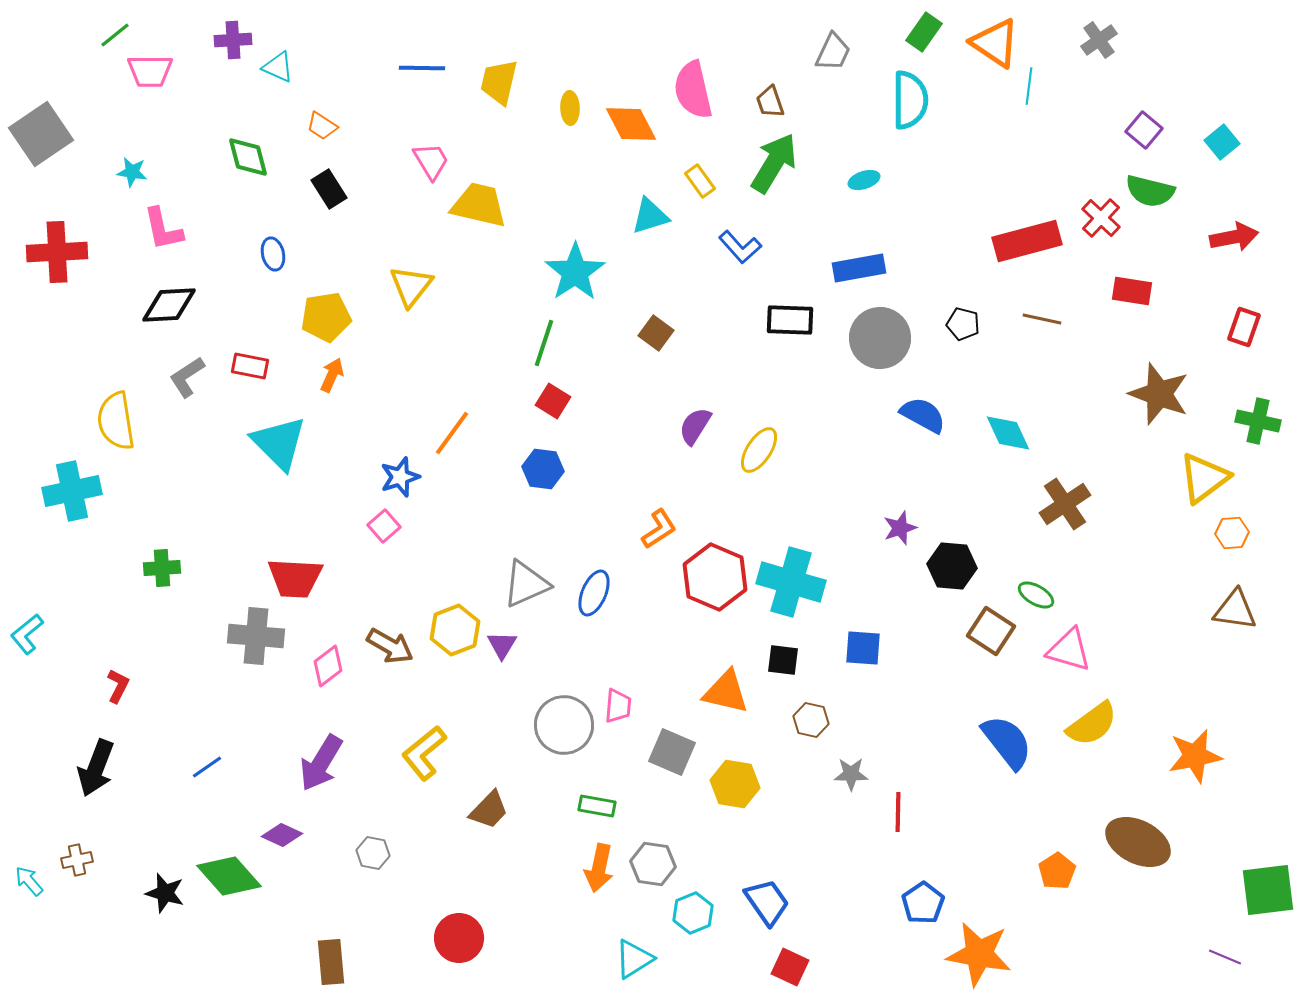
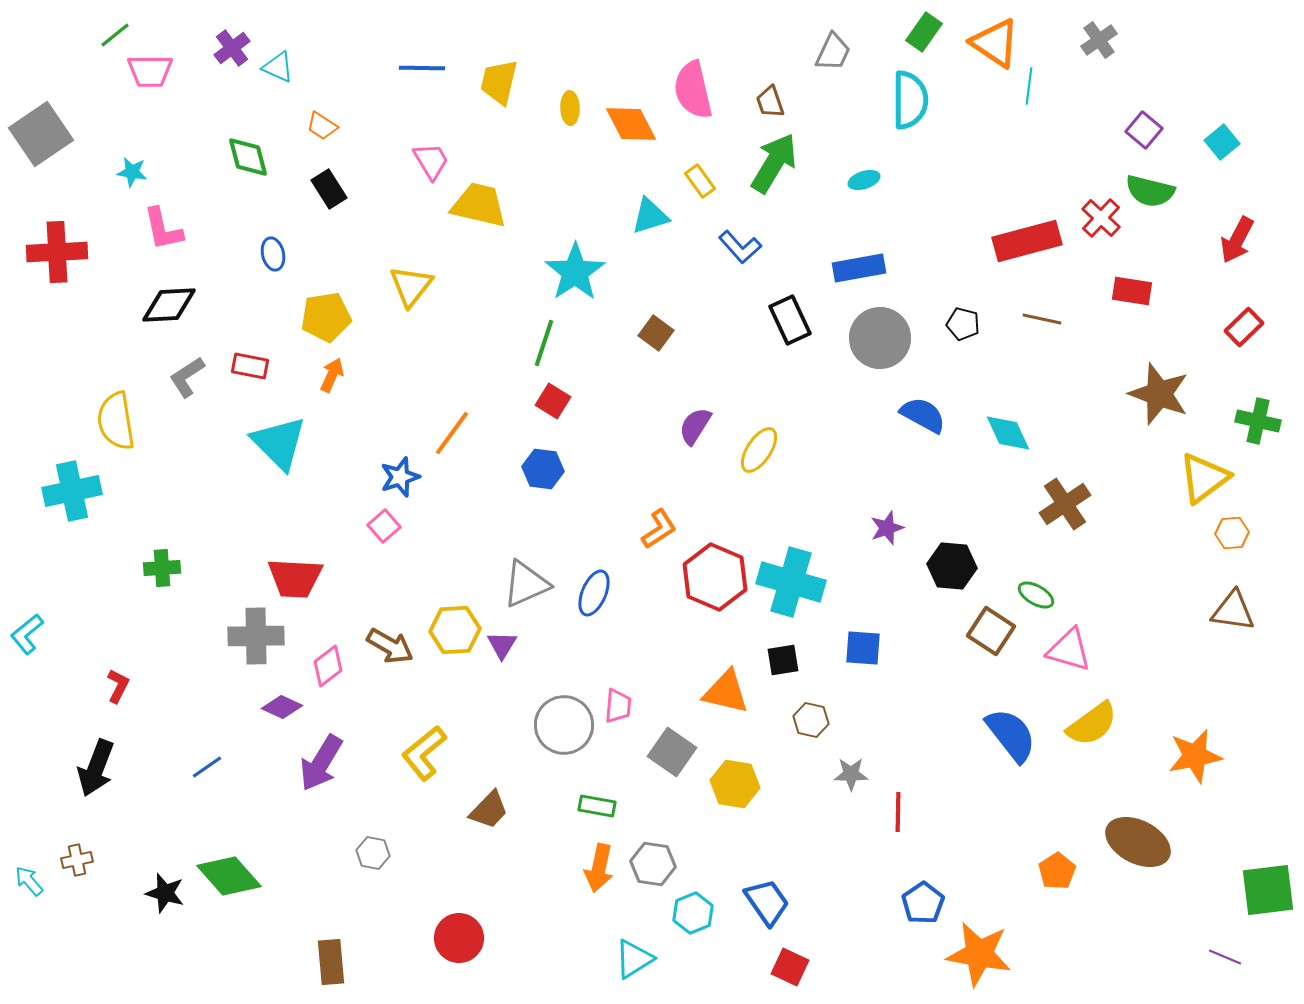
purple cross at (233, 40): moved 1 px left, 8 px down; rotated 33 degrees counterclockwise
red arrow at (1234, 237): moved 3 px right, 3 px down; rotated 129 degrees clockwise
black rectangle at (790, 320): rotated 63 degrees clockwise
red rectangle at (1244, 327): rotated 27 degrees clockwise
purple star at (900, 528): moved 13 px left
brown triangle at (1235, 610): moved 2 px left, 1 px down
yellow hexagon at (455, 630): rotated 18 degrees clockwise
gray cross at (256, 636): rotated 6 degrees counterclockwise
black square at (783, 660): rotated 16 degrees counterclockwise
blue semicircle at (1007, 742): moved 4 px right, 7 px up
gray square at (672, 752): rotated 12 degrees clockwise
purple diamond at (282, 835): moved 128 px up
